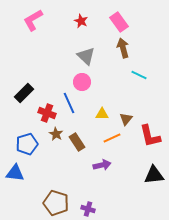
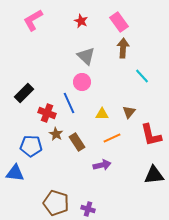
brown arrow: rotated 18 degrees clockwise
cyan line: moved 3 px right, 1 px down; rotated 21 degrees clockwise
brown triangle: moved 3 px right, 7 px up
red L-shape: moved 1 px right, 1 px up
blue pentagon: moved 4 px right, 2 px down; rotated 20 degrees clockwise
